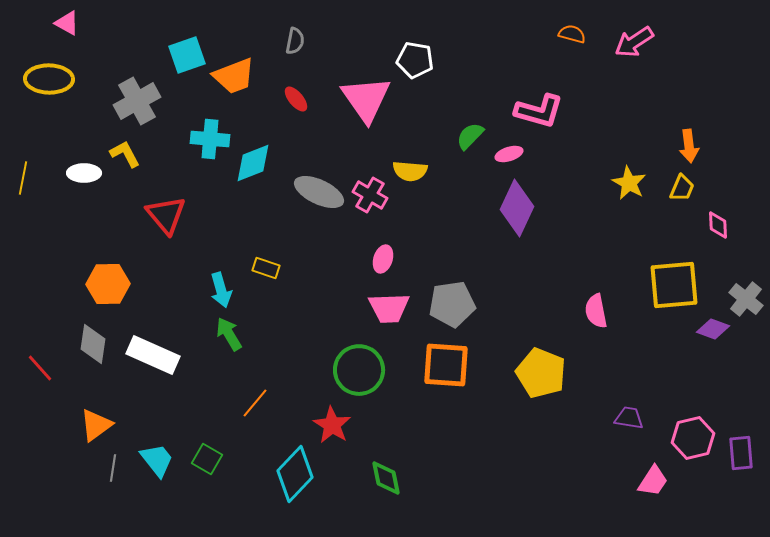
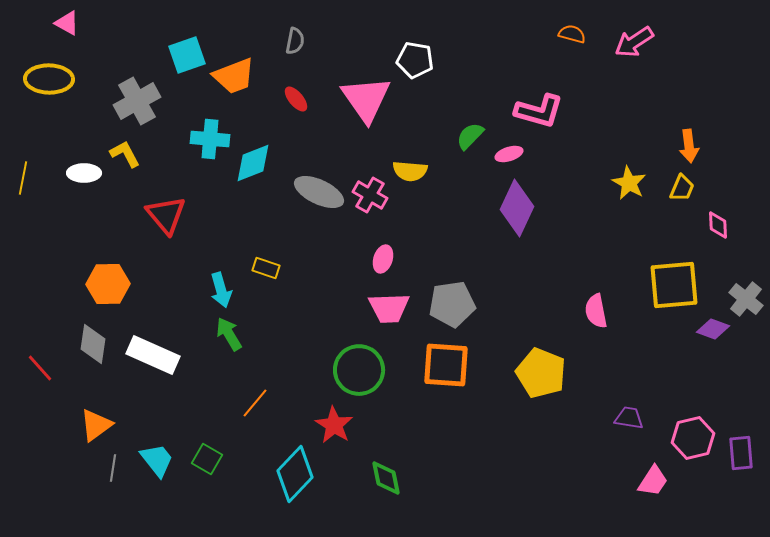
red star at (332, 425): moved 2 px right
